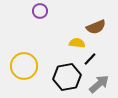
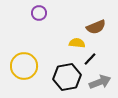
purple circle: moved 1 px left, 2 px down
gray arrow: moved 1 px right, 2 px up; rotated 20 degrees clockwise
